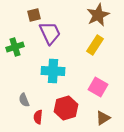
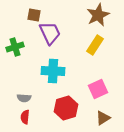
brown square: rotated 24 degrees clockwise
pink square: moved 2 px down; rotated 36 degrees clockwise
gray semicircle: moved 2 px up; rotated 64 degrees counterclockwise
red semicircle: moved 13 px left
